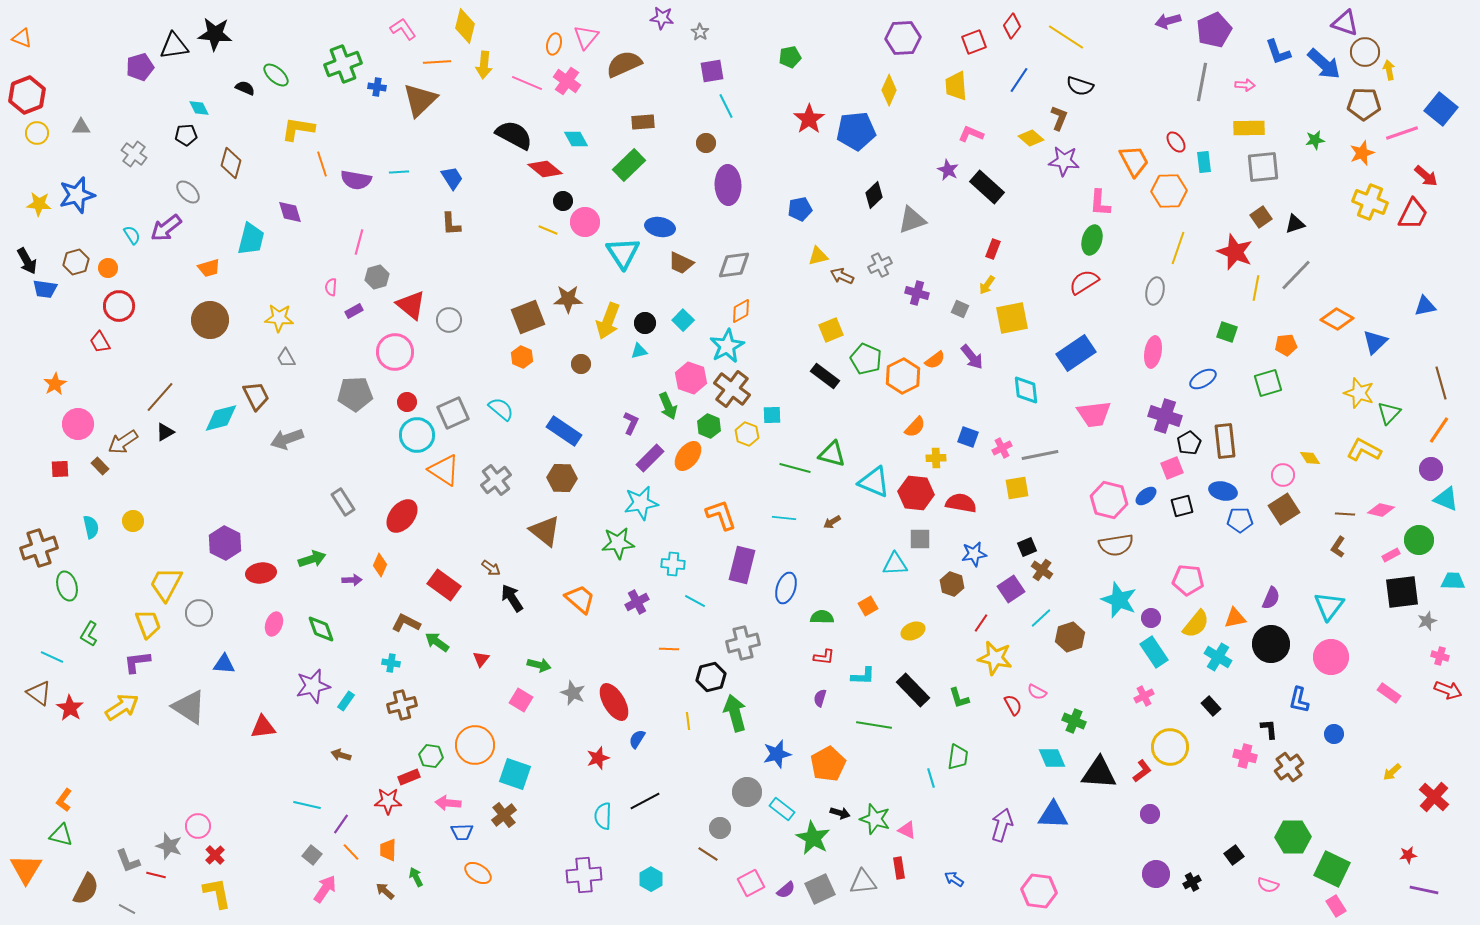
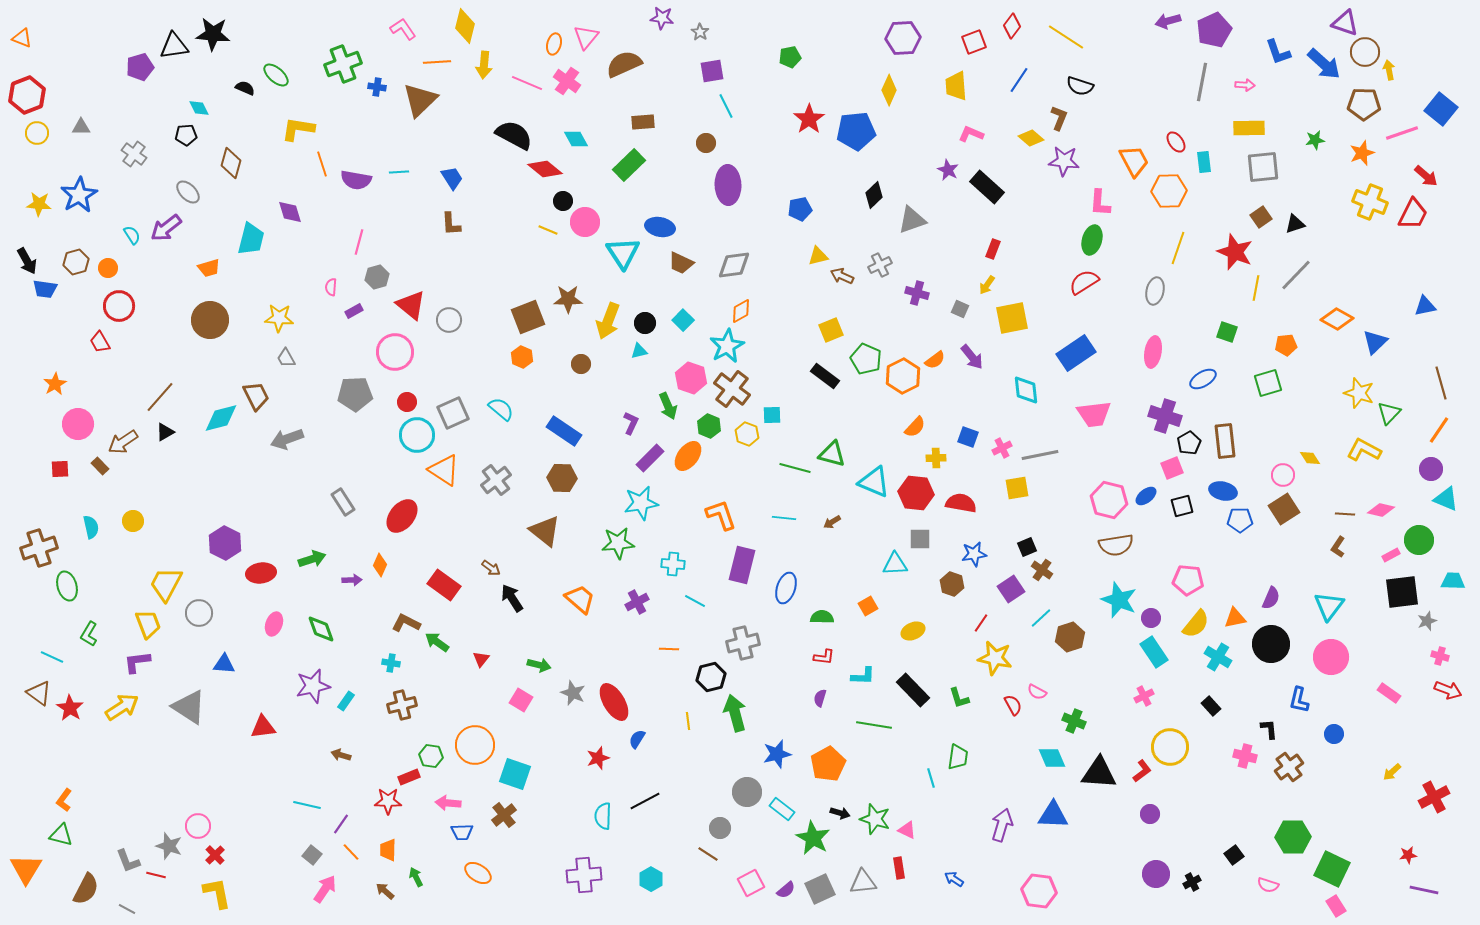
black star at (215, 34): moved 2 px left
blue star at (77, 195): moved 2 px right; rotated 15 degrees counterclockwise
red cross at (1434, 797): rotated 20 degrees clockwise
